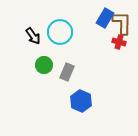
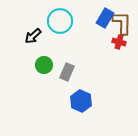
cyan circle: moved 11 px up
black arrow: rotated 84 degrees clockwise
